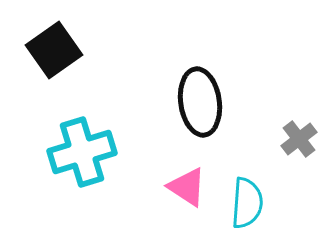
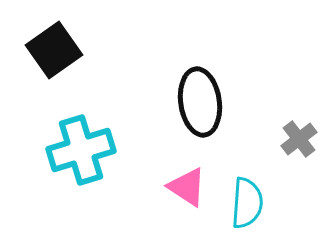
cyan cross: moved 1 px left, 2 px up
